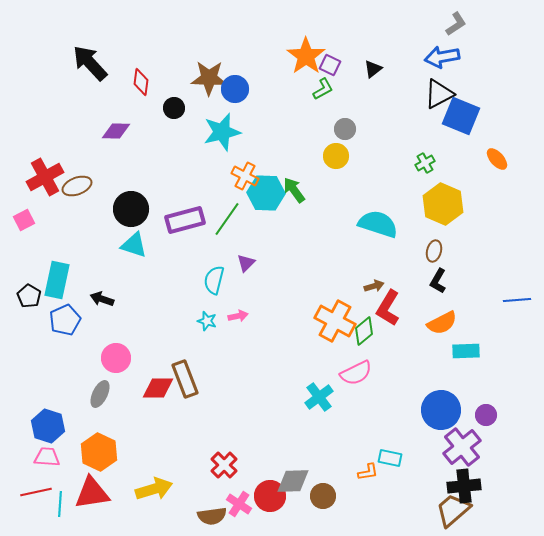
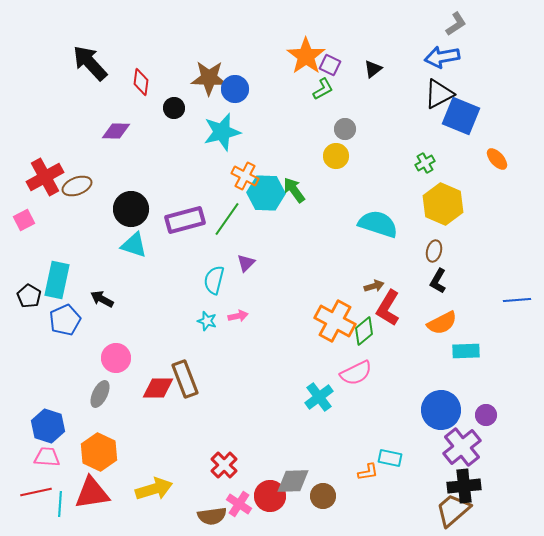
black arrow at (102, 299): rotated 10 degrees clockwise
